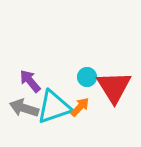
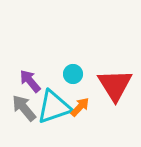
cyan circle: moved 14 px left, 3 px up
red triangle: moved 1 px right, 2 px up
gray arrow: rotated 32 degrees clockwise
